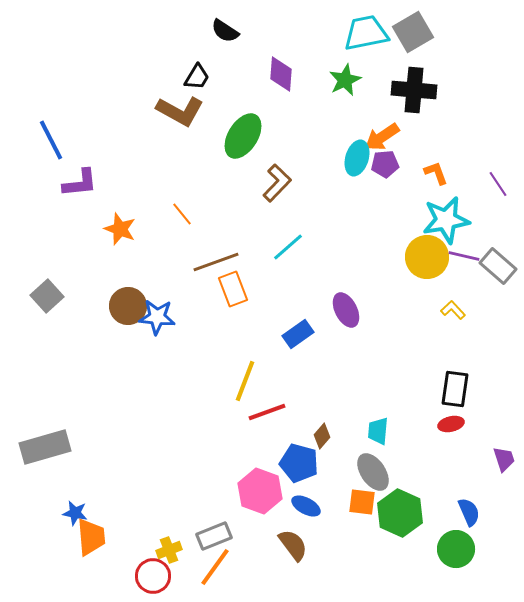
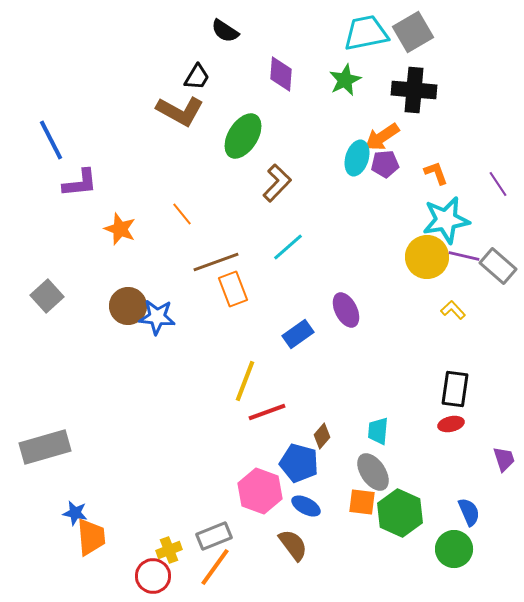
green circle at (456, 549): moved 2 px left
